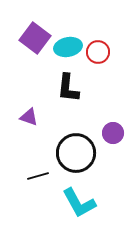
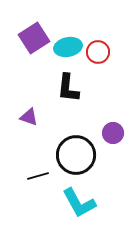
purple square: moved 1 px left; rotated 20 degrees clockwise
black circle: moved 2 px down
